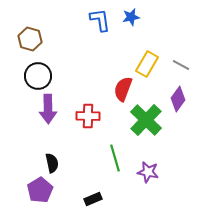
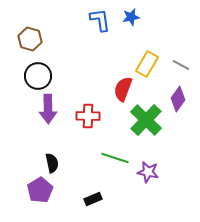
green line: rotated 56 degrees counterclockwise
